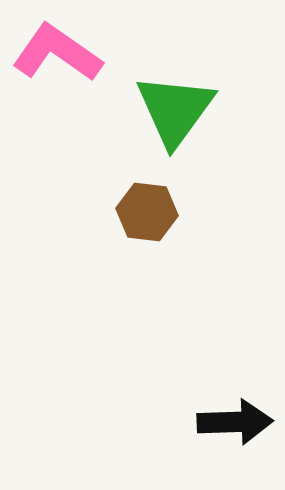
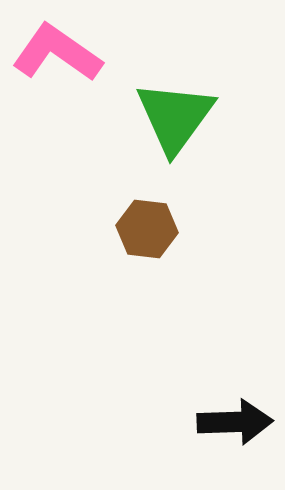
green triangle: moved 7 px down
brown hexagon: moved 17 px down
